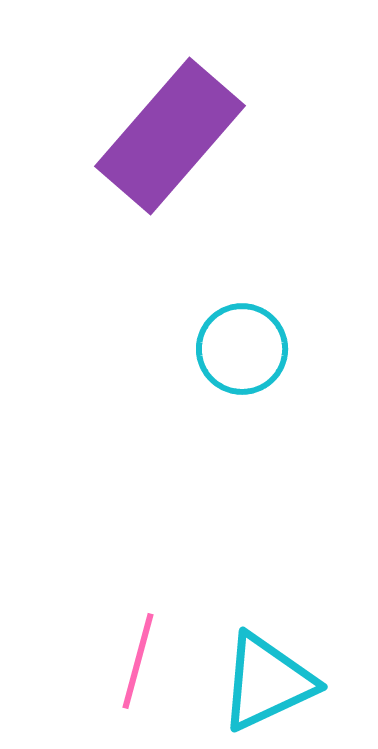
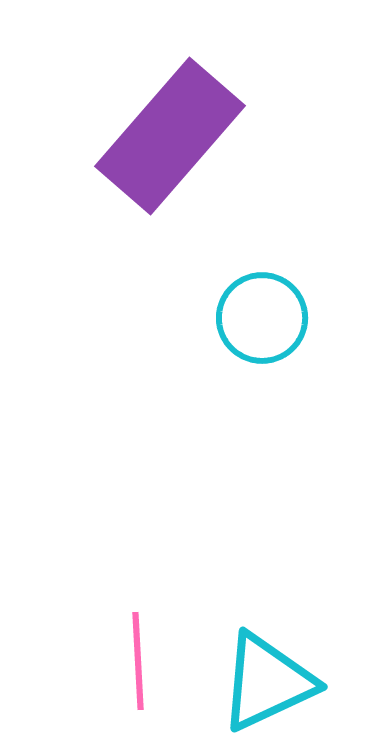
cyan circle: moved 20 px right, 31 px up
pink line: rotated 18 degrees counterclockwise
